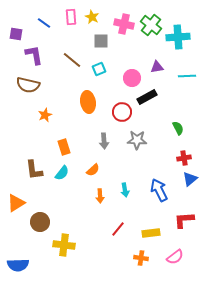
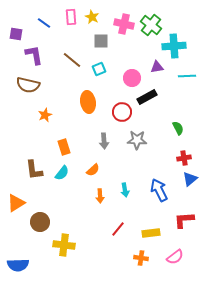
cyan cross: moved 4 px left, 9 px down
